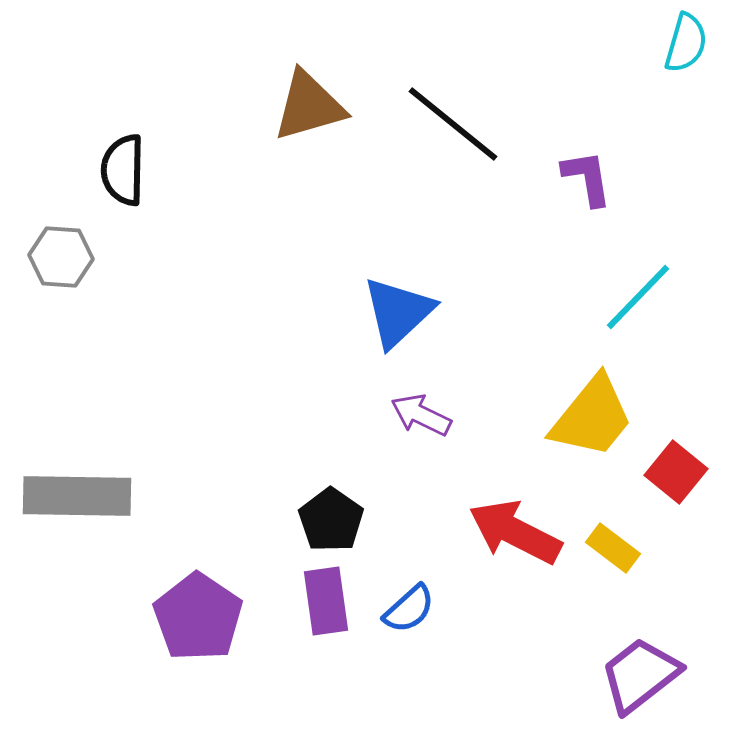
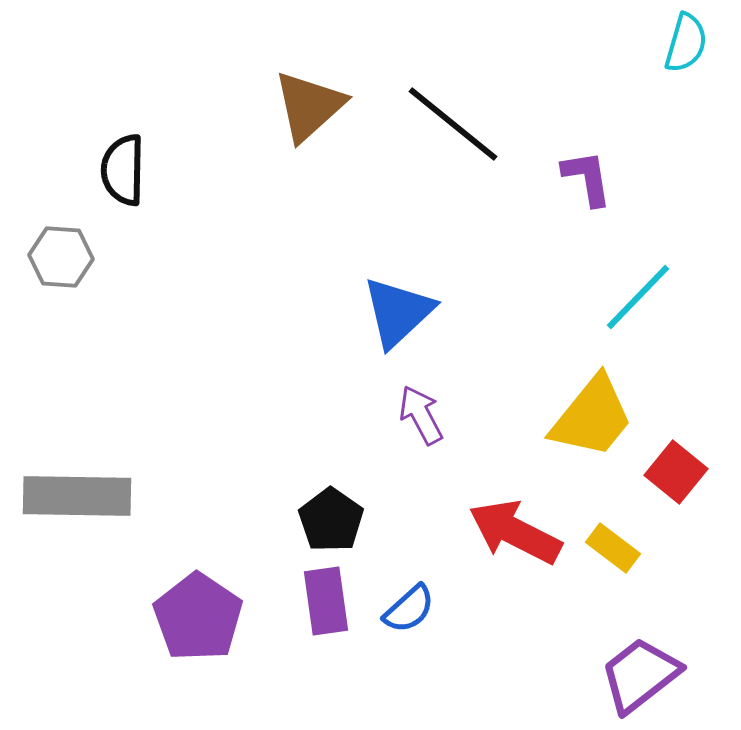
brown triangle: rotated 26 degrees counterclockwise
purple arrow: rotated 36 degrees clockwise
